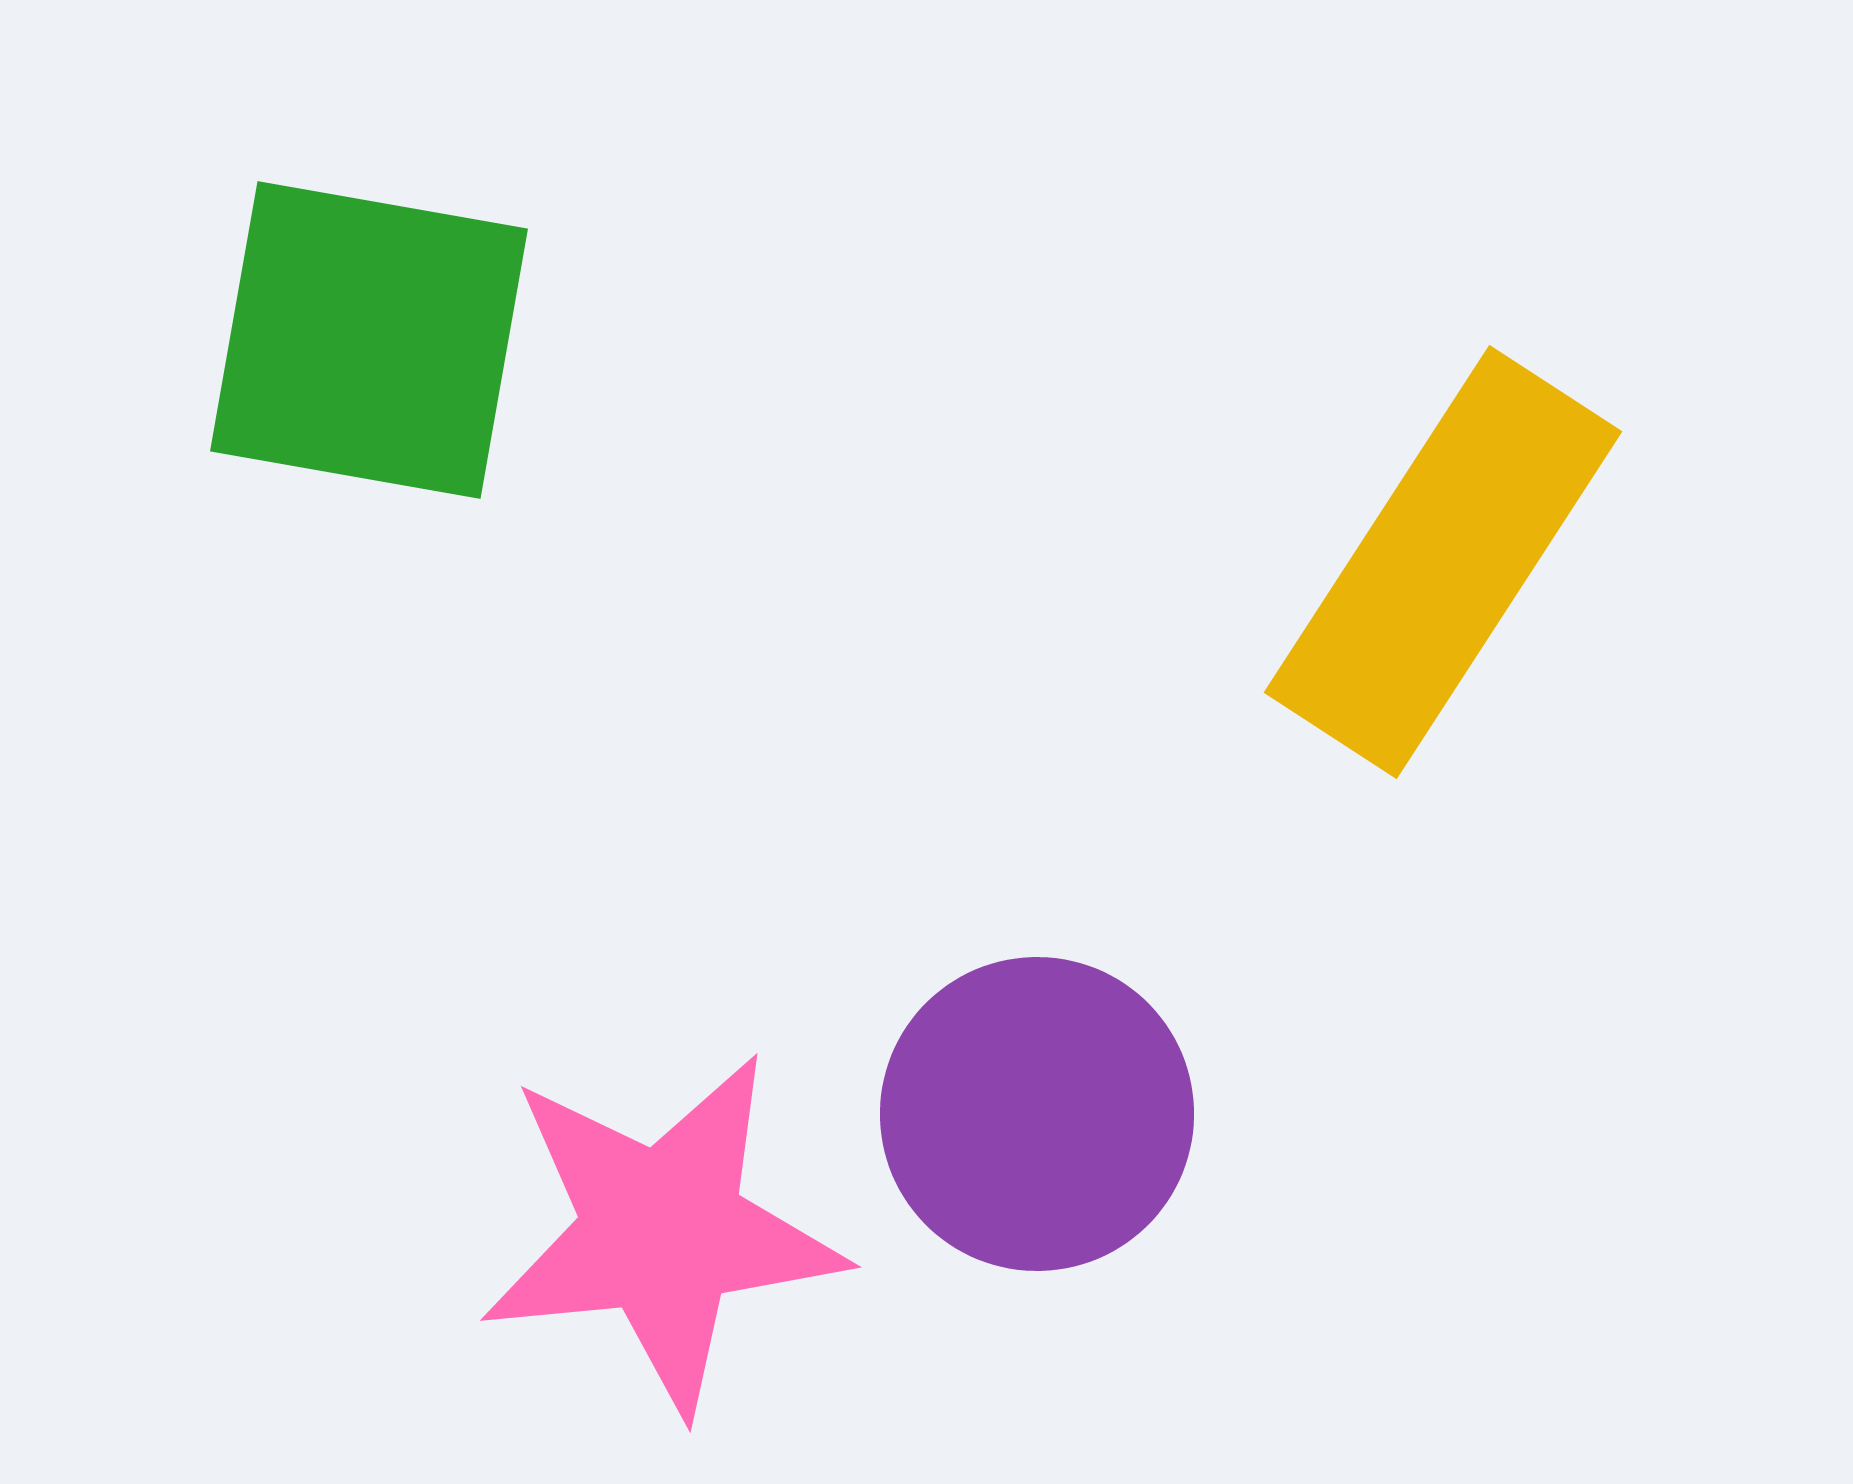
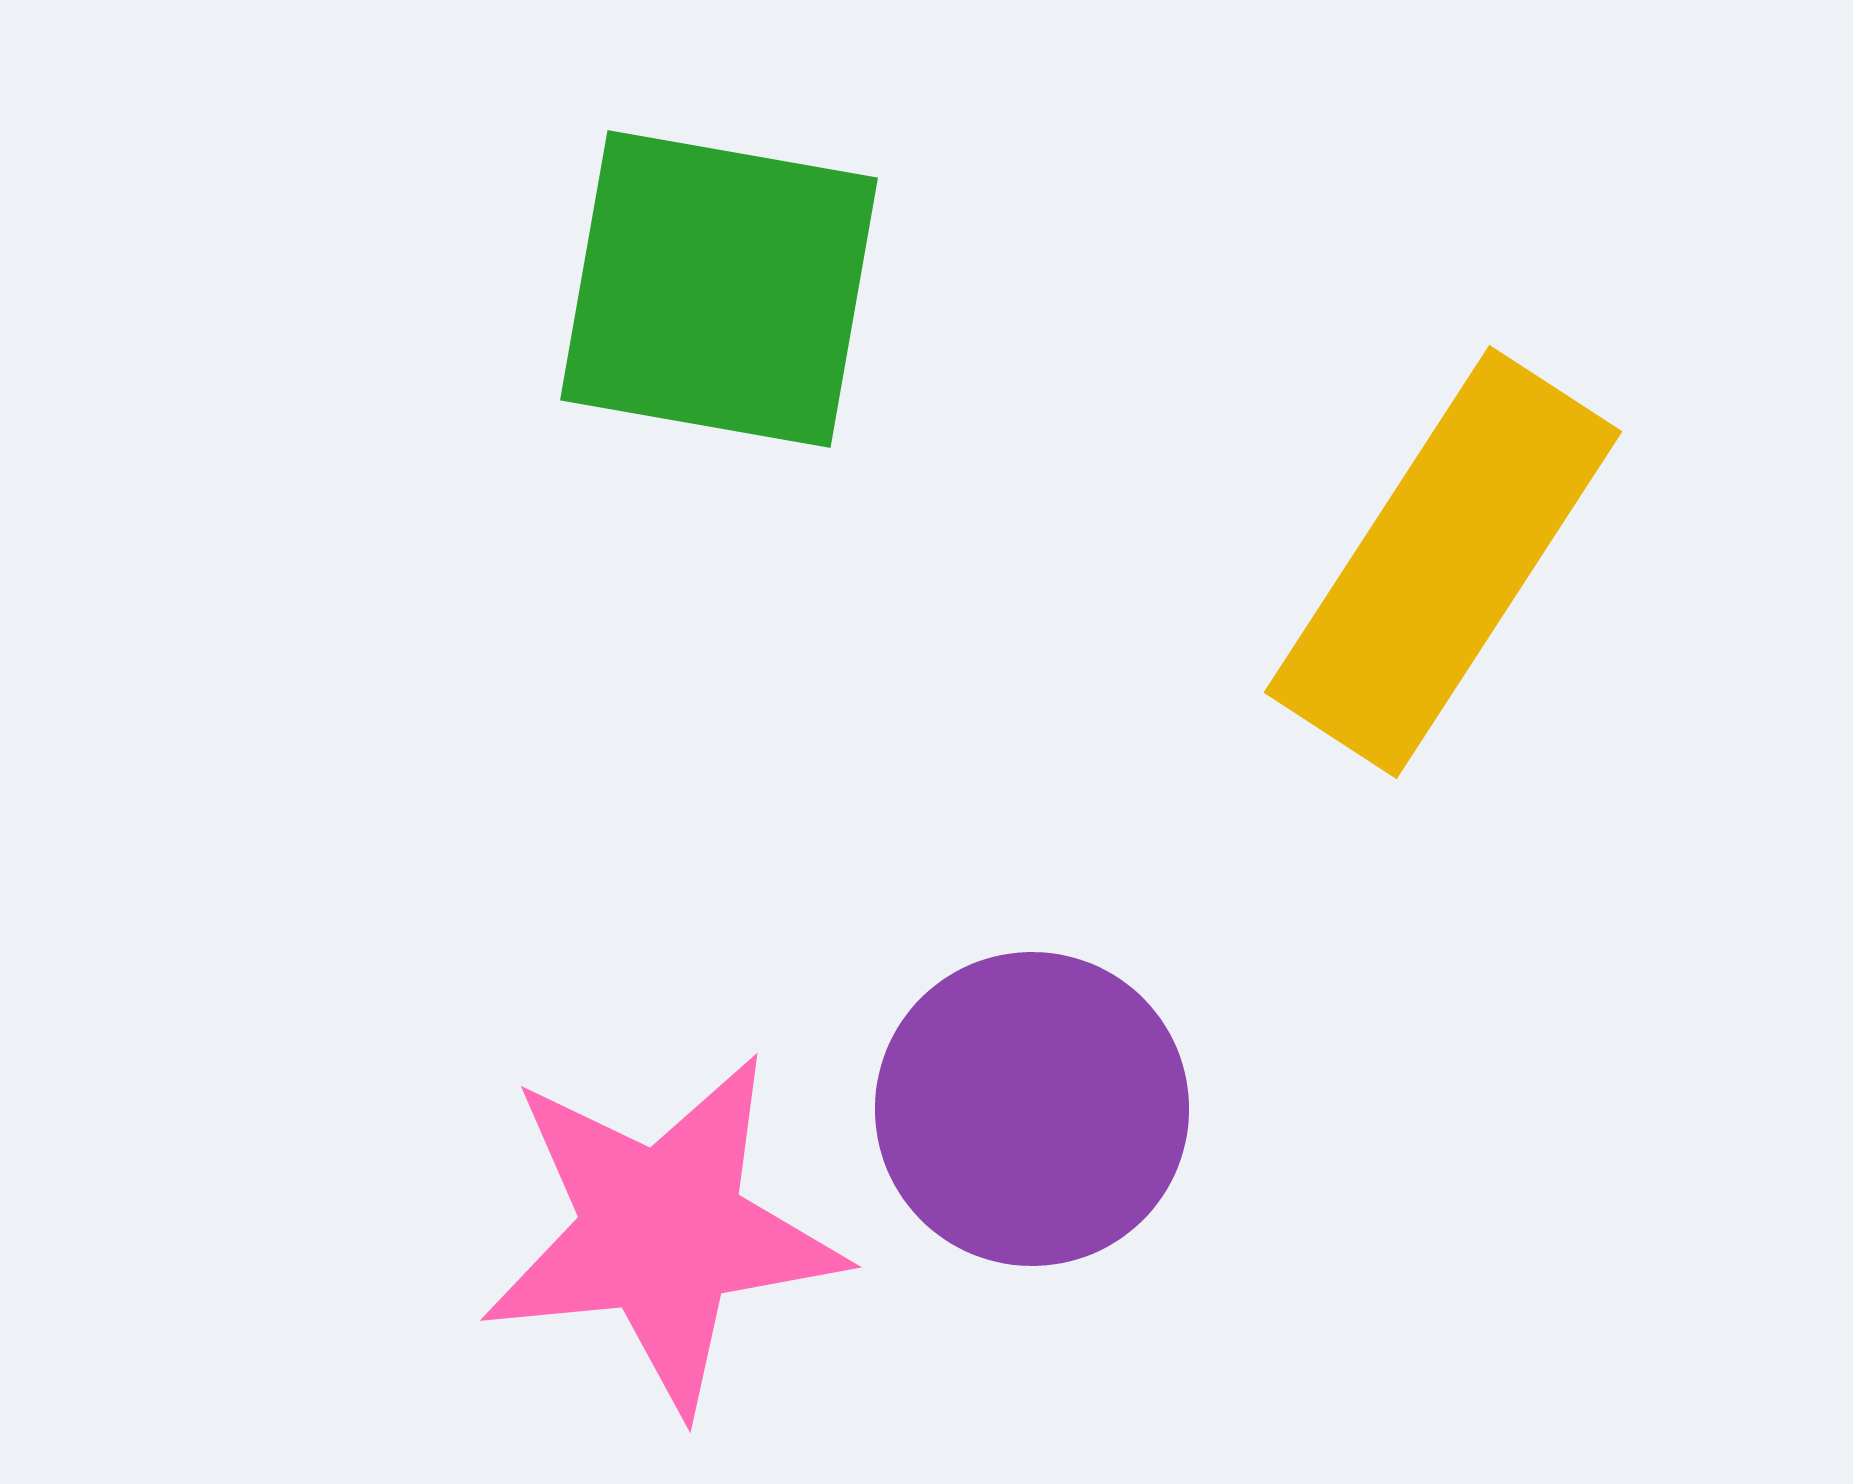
green square: moved 350 px right, 51 px up
purple circle: moved 5 px left, 5 px up
